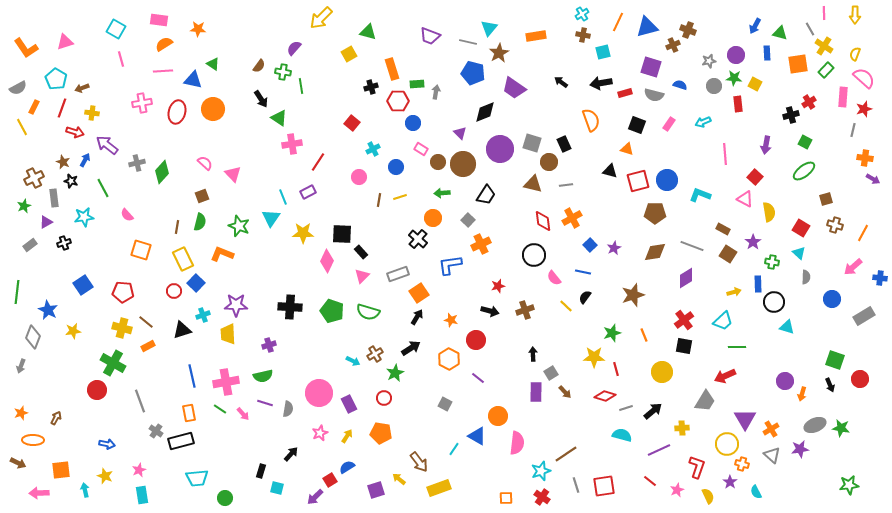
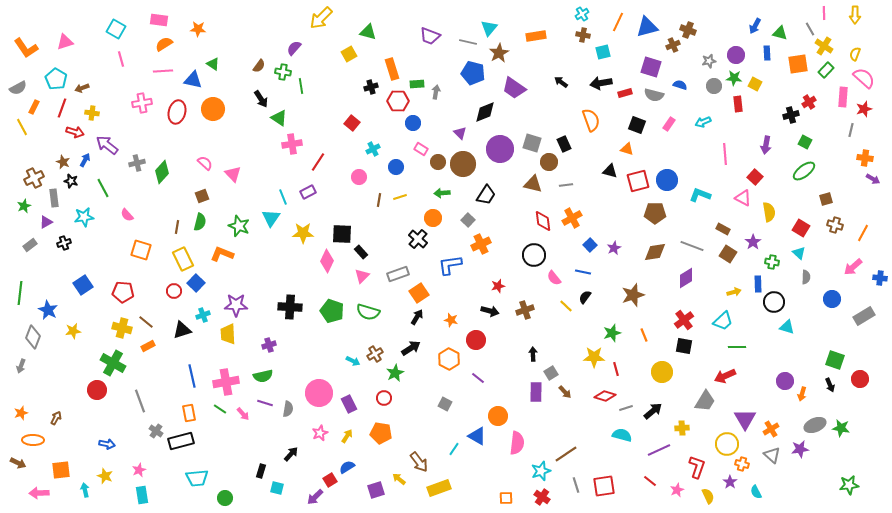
gray line at (853, 130): moved 2 px left
pink triangle at (745, 199): moved 2 px left, 1 px up
green line at (17, 292): moved 3 px right, 1 px down
